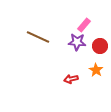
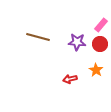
pink rectangle: moved 17 px right
brown line: rotated 10 degrees counterclockwise
red circle: moved 2 px up
red arrow: moved 1 px left
